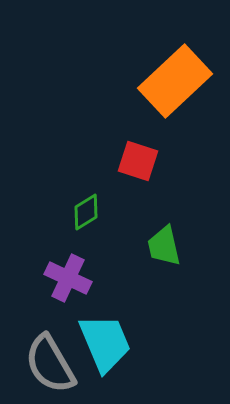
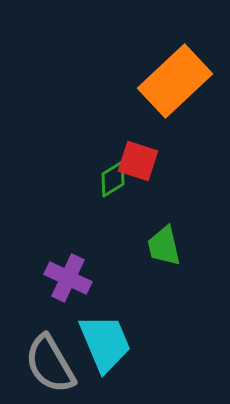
green diamond: moved 27 px right, 33 px up
